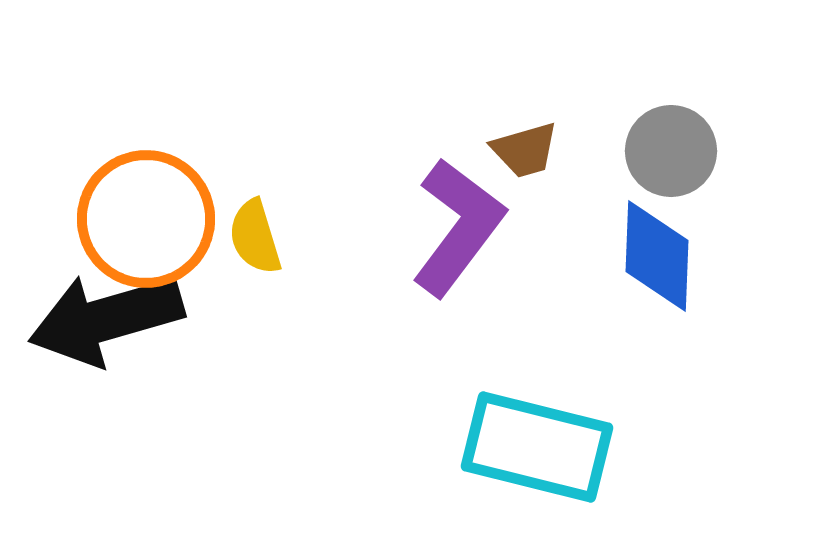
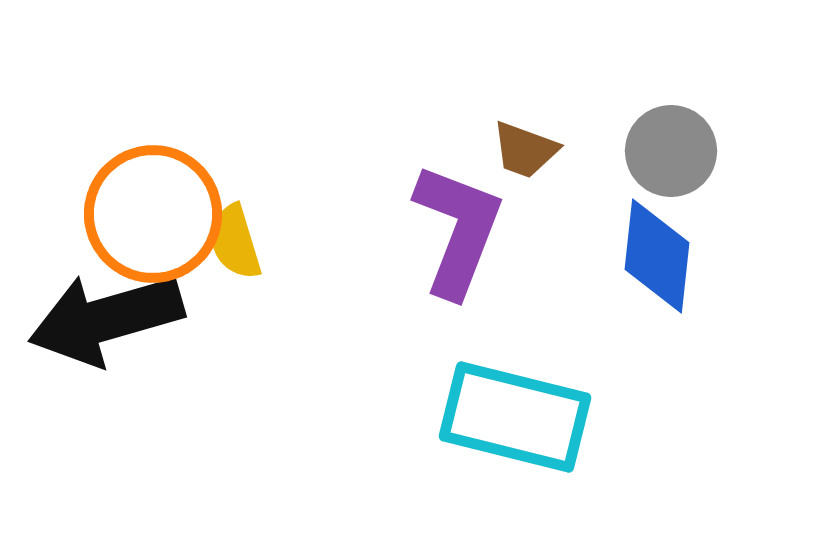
brown trapezoid: rotated 36 degrees clockwise
orange circle: moved 7 px right, 5 px up
purple L-shape: moved 3 px down; rotated 16 degrees counterclockwise
yellow semicircle: moved 20 px left, 5 px down
blue diamond: rotated 4 degrees clockwise
cyan rectangle: moved 22 px left, 30 px up
